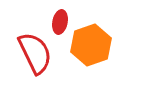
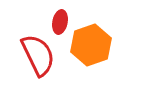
red semicircle: moved 3 px right, 2 px down
